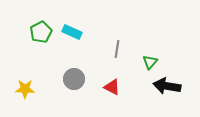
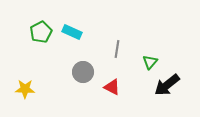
gray circle: moved 9 px right, 7 px up
black arrow: moved 1 px up; rotated 48 degrees counterclockwise
